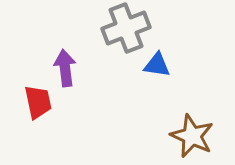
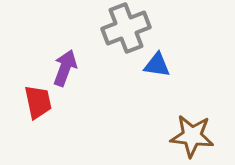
purple arrow: rotated 27 degrees clockwise
brown star: rotated 18 degrees counterclockwise
